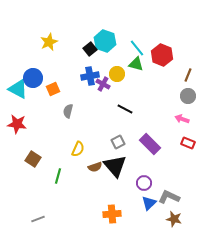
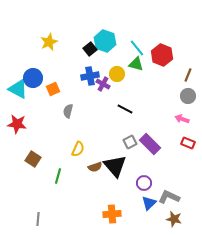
gray square: moved 12 px right
gray line: rotated 64 degrees counterclockwise
